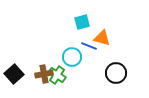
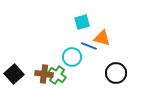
brown cross: rotated 18 degrees clockwise
